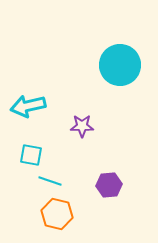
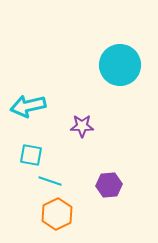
orange hexagon: rotated 20 degrees clockwise
